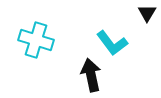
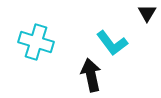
cyan cross: moved 2 px down
